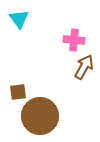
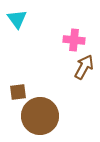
cyan triangle: moved 2 px left
